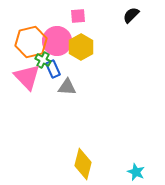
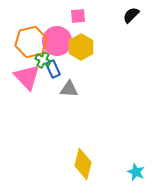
gray triangle: moved 2 px right, 2 px down
